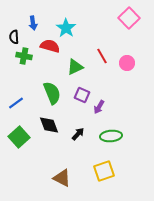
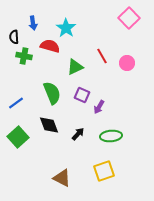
green square: moved 1 px left
